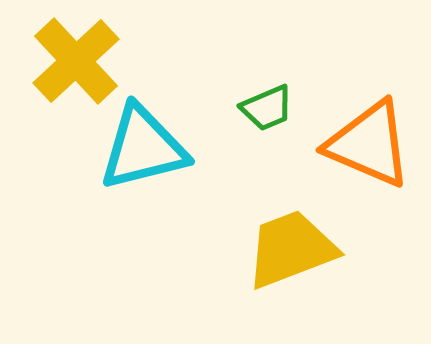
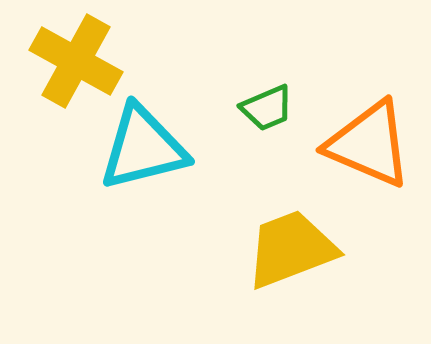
yellow cross: rotated 18 degrees counterclockwise
